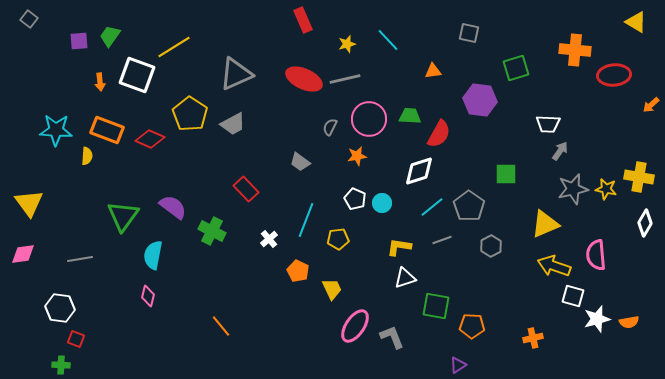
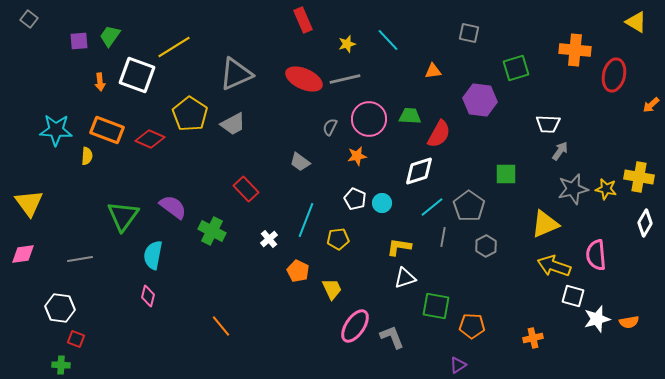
red ellipse at (614, 75): rotated 72 degrees counterclockwise
gray line at (442, 240): moved 1 px right, 3 px up; rotated 60 degrees counterclockwise
gray hexagon at (491, 246): moved 5 px left
